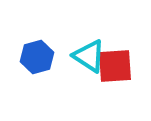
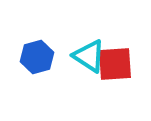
red square: moved 2 px up
